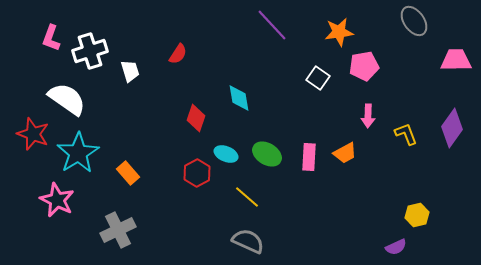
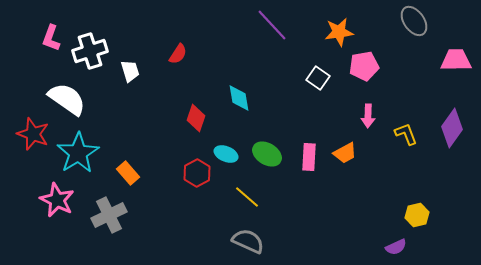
gray cross: moved 9 px left, 15 px up
